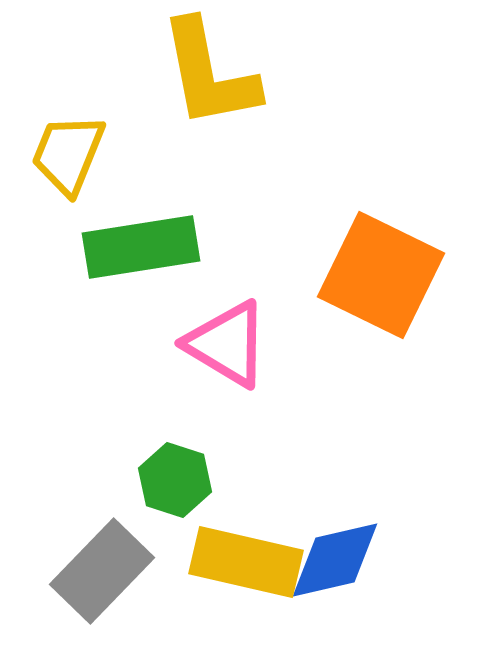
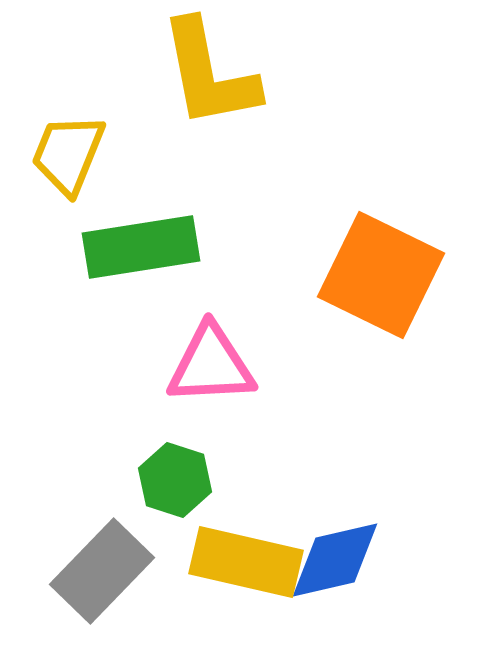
pink triangle: moved 16 px left, 21 px down; rotated 34 degrees counterclockwise
